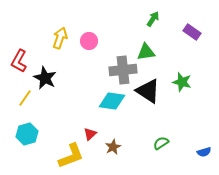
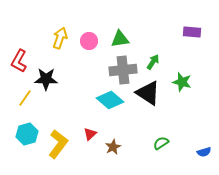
green arrow: moved 43 px down
purple rectangle: rotated 30 degrees counterclockwise
green triangle: moved 26 px left, 13 px up
black star: moved 1 px right, 1 px down; rotated 25 degrees counterclockwise
black triangle: moved 2 px down
cyan diamond: moved 2 px left, 1 px up; rotated 32 degrees clockwise
yellow L-shape: moved 13 px left, 12 px up; rotated 32 degrees counterclockwise
